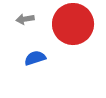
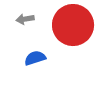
red circle: moved 1 px down
